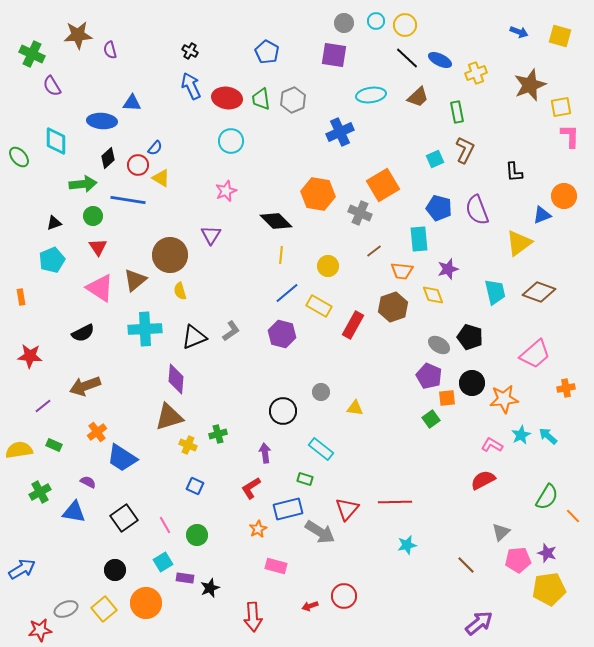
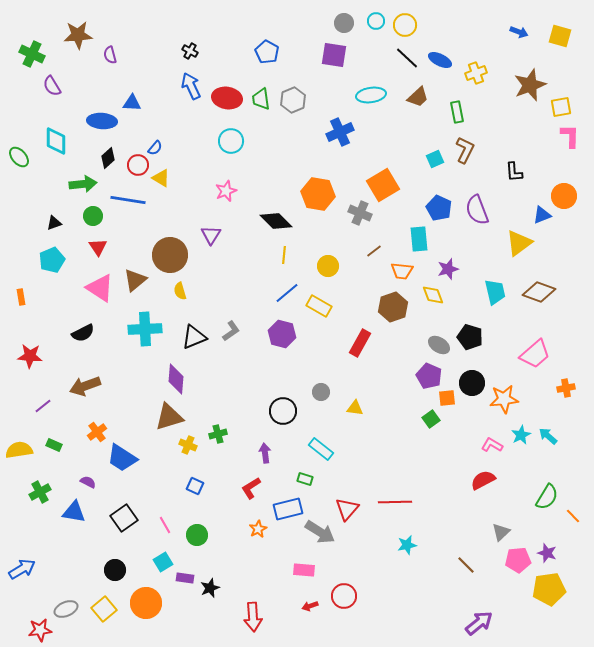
purple semicircle at (110, 50): moved 5 px down
blue pentagon at (439, 208): rotated 10 degrees clockwise
yellow line at (281, 255): moved 3 px right
red rectangle at (353, 325): moved 7 px right, 18 px down
pink rectangle at (276, 566): moved 28 px right, 4 px down; rotated 10 degrees counterclockwise
